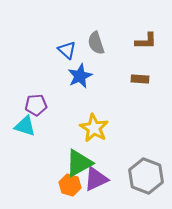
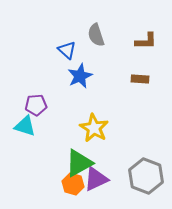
gray semicircle: moved 8 px up
orange hexagon: moved 3 px right, 1 px up
